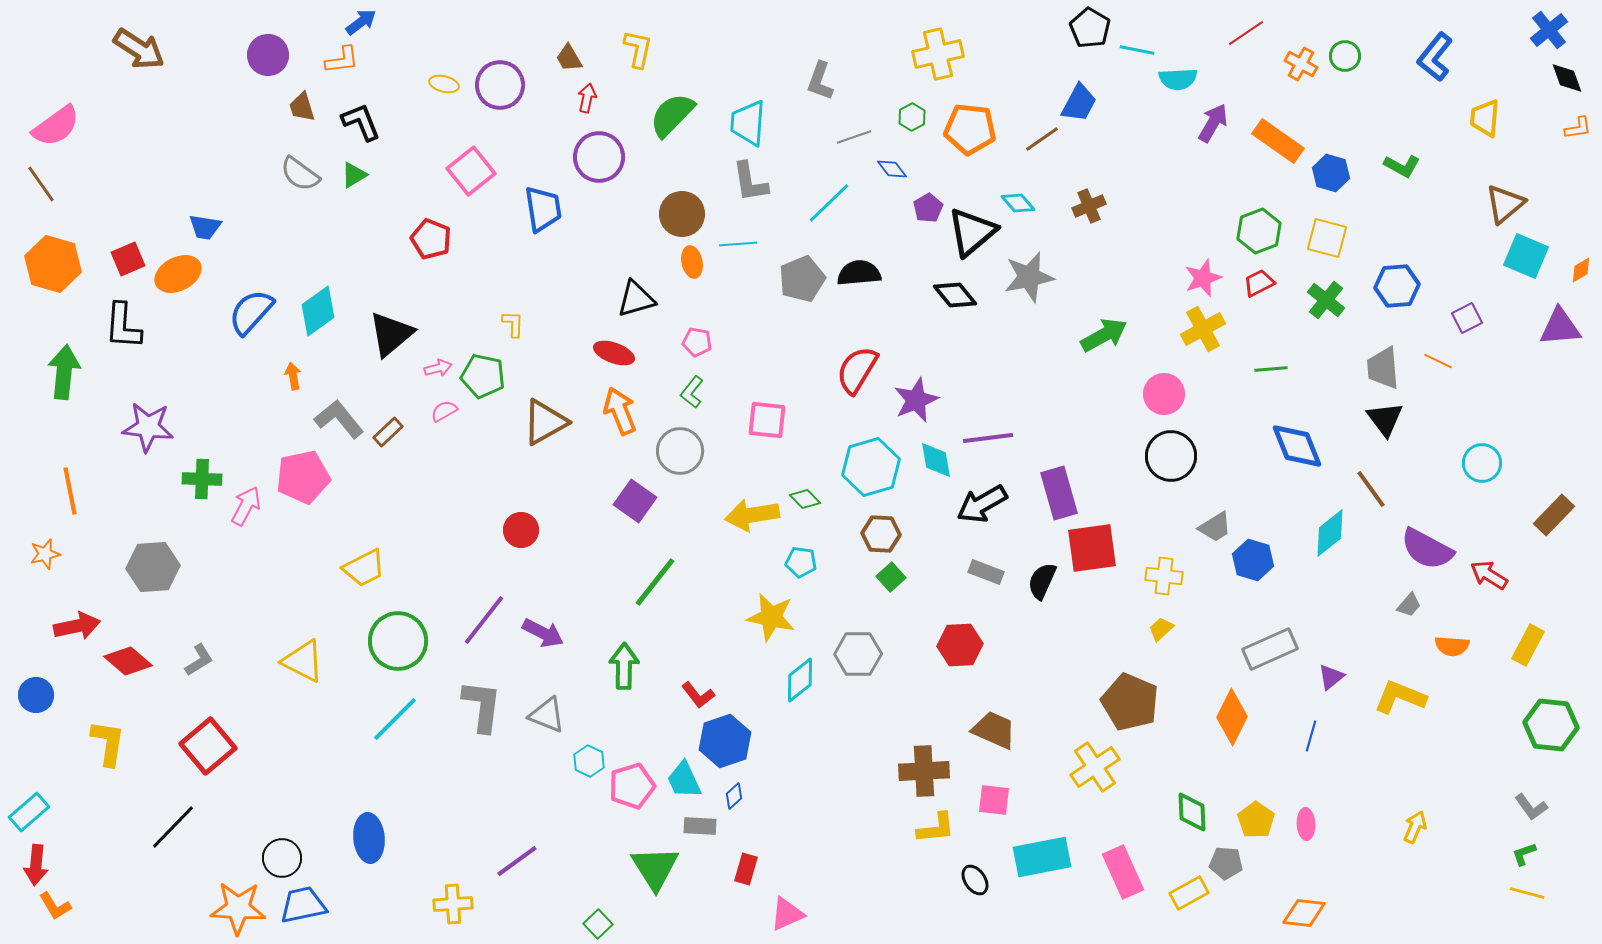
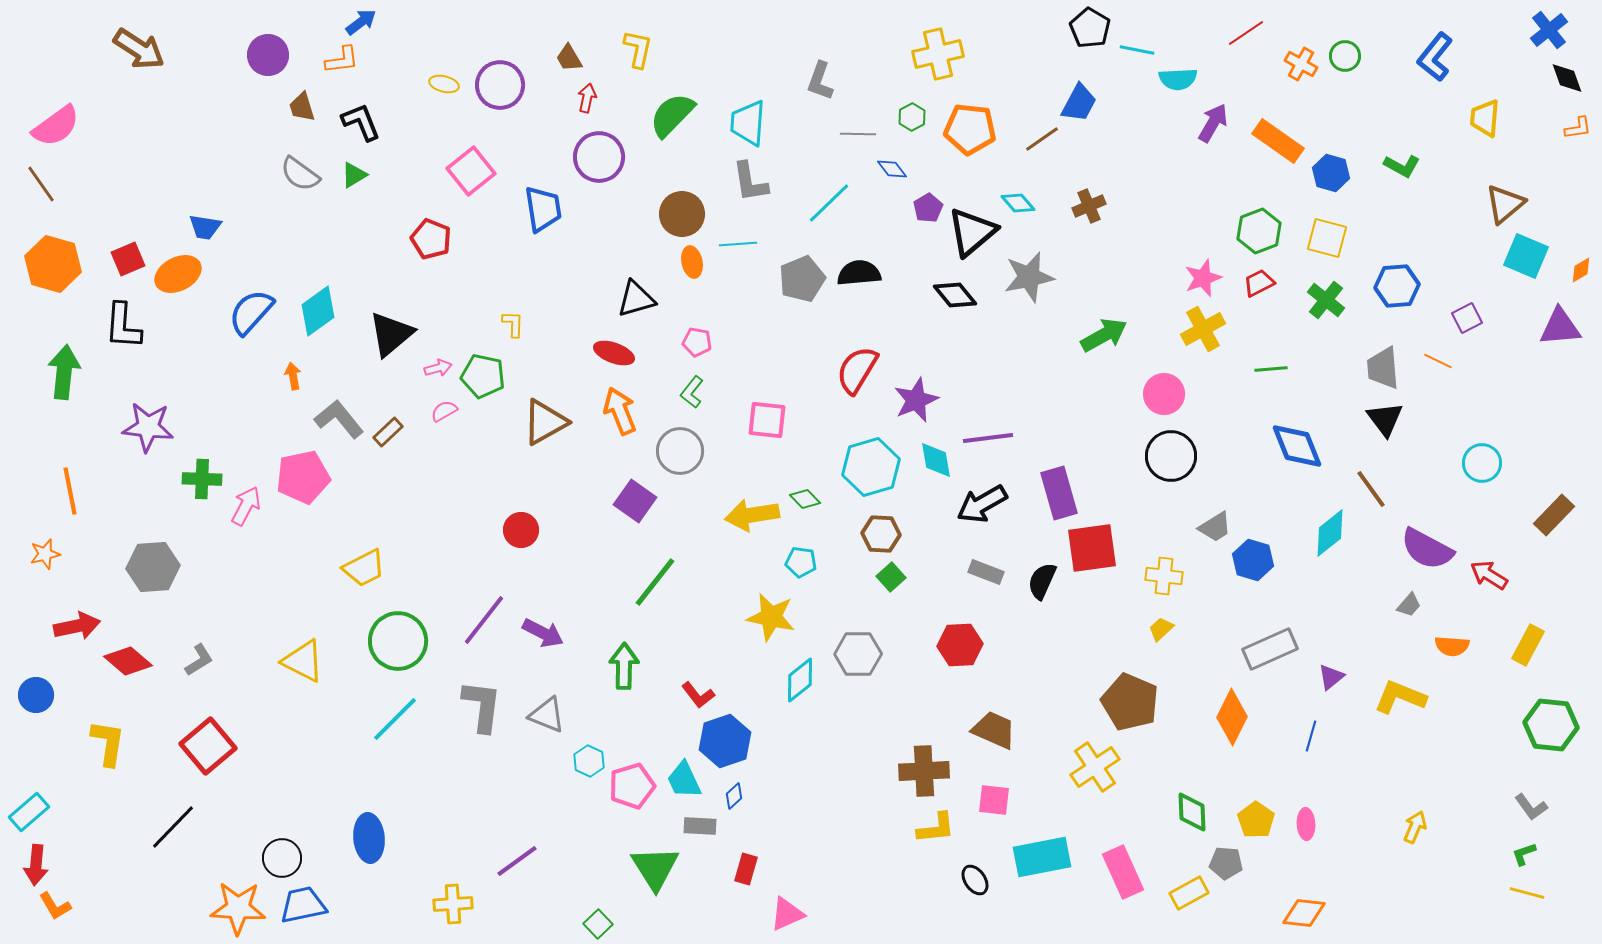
gray line at (854, 137): moved 4 px right, 3 px up; rotated 20 degrees clockwise
